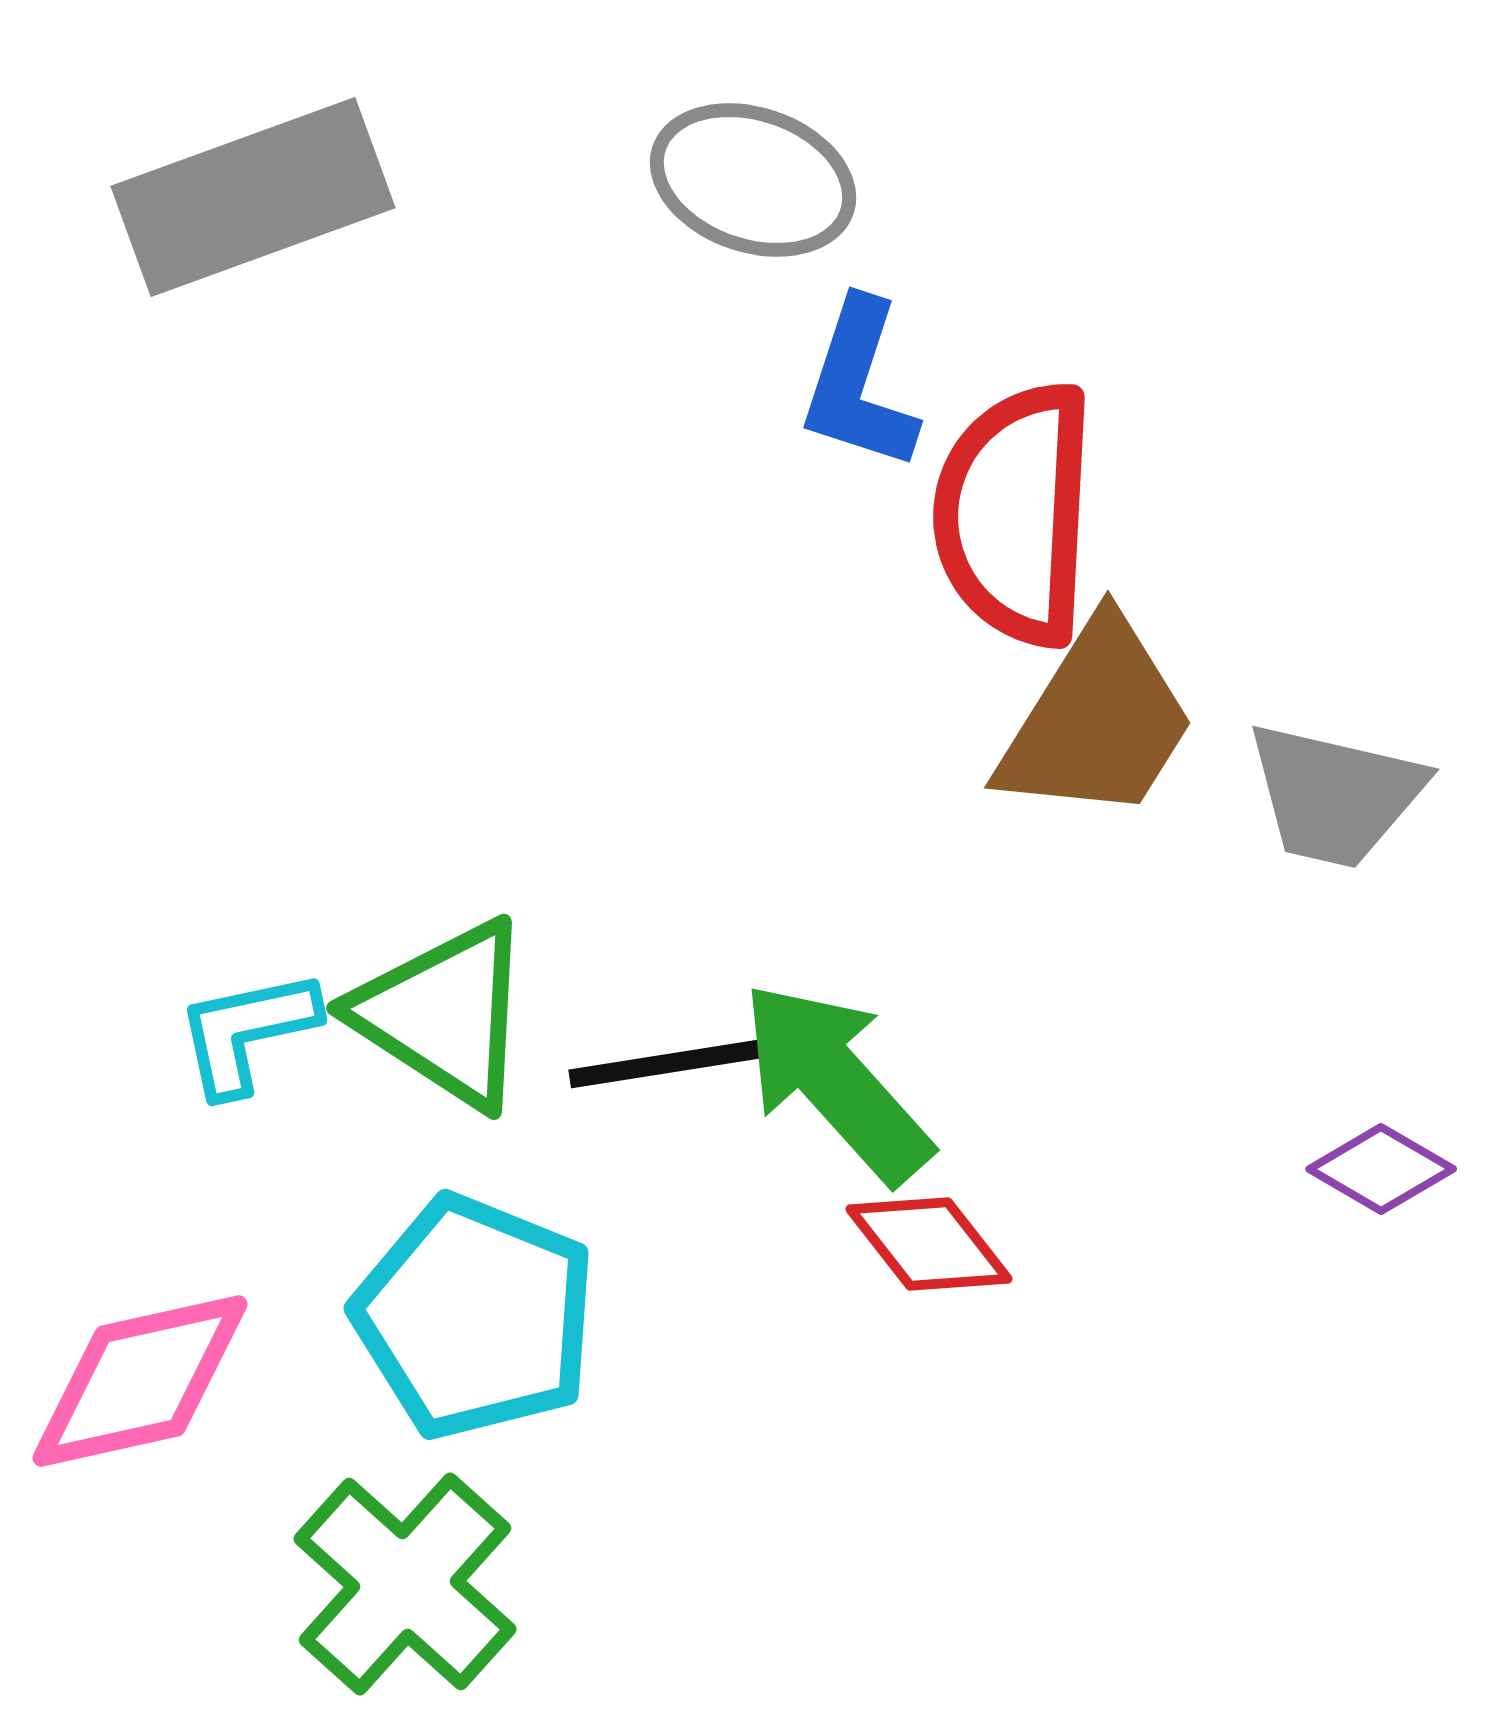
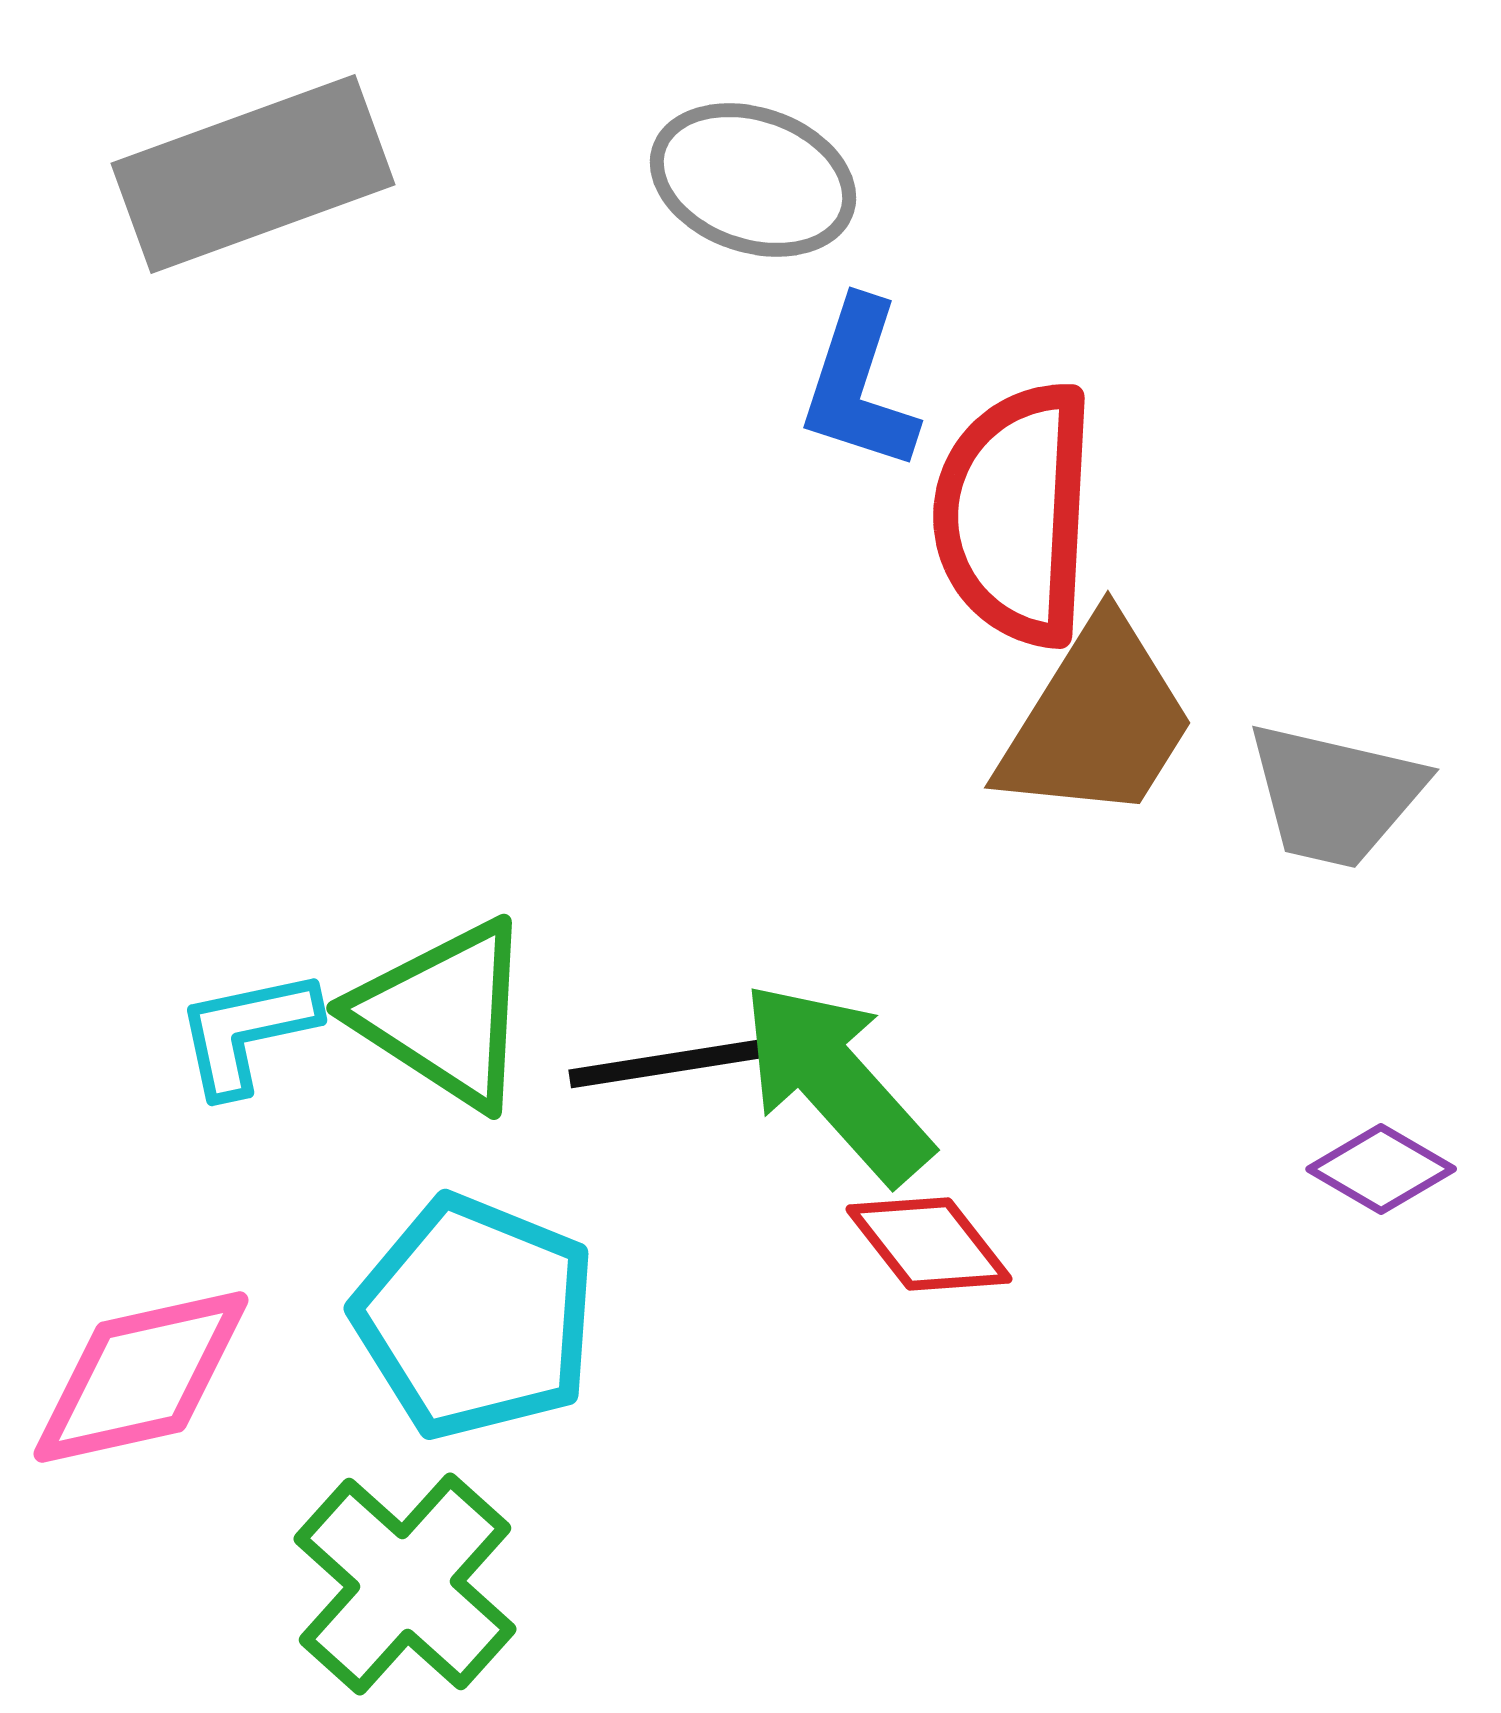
gray rectangle: moved 23 px up
pink diamond: moved 1 px right, 4 px up
